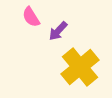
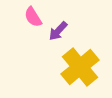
pink semicircle: moved 2 px right
